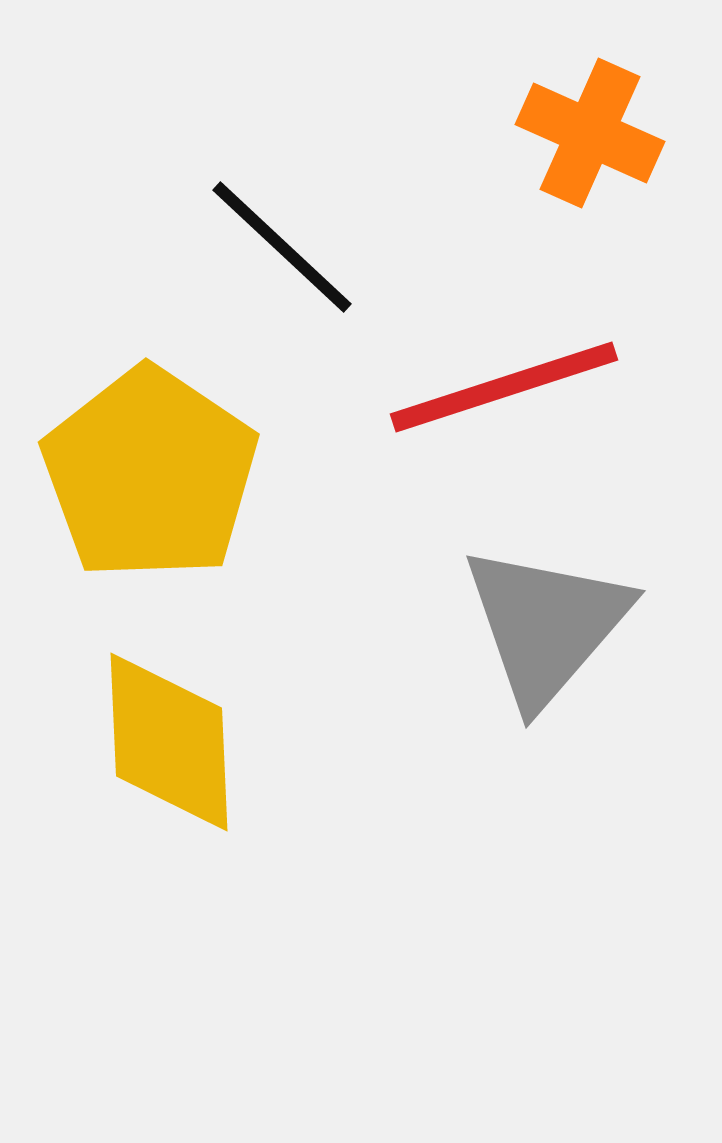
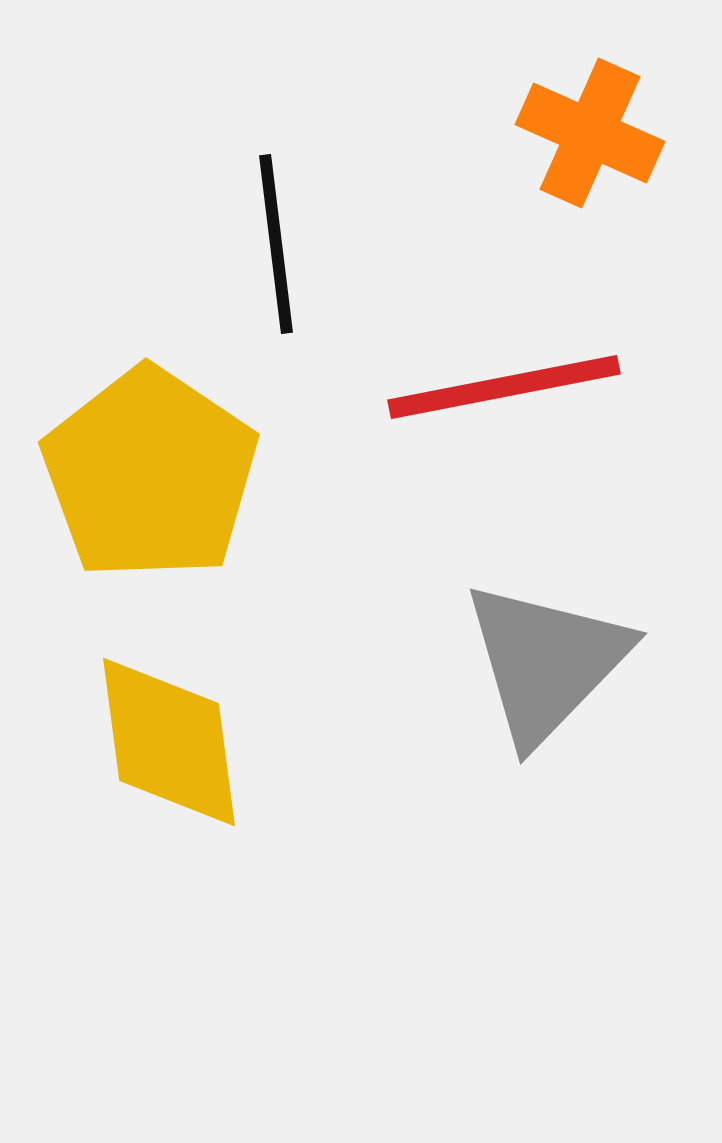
black line: moved 6 px left, 3 px up; rotated 40 degrees clockwise
red line: rotated 7 degrees clockwise
gray triangle: moved 37 px down; rotated 3 degrees clockwise
yellow diamond: rotated 5 degrees counterclockwise
